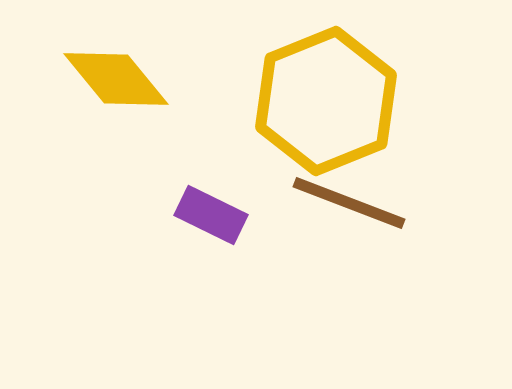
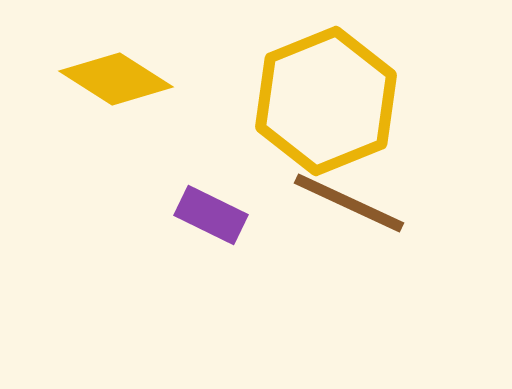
yellow diamond: rotated 18 degrees counterclockwise
brown line: rotated 4 degrees clockwise
